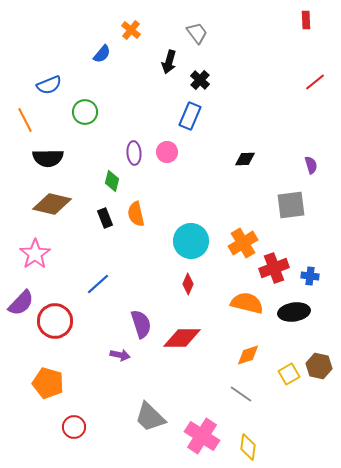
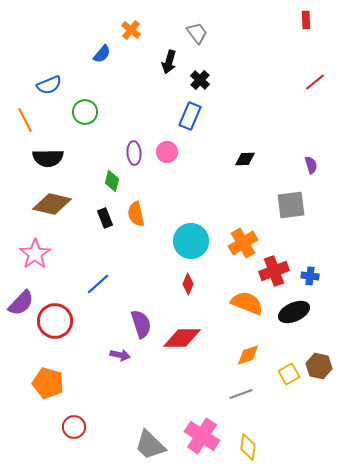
red cross at (274, 268): moved 3 px down
orange semicircle at (247, 303): rotated 8 degrees clockwise
black ellipse at (294, 312): rotated 16 degrees counterclockwise
gray line at (241, 394): rotated 55 degrees counterclockwise
gray trapezoid at (150, 417): moved 28 px down
